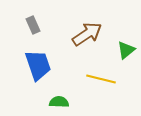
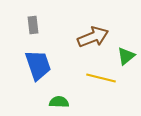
gray rectangle: rotated 18 degrees clockwise
brown arrow: moved 6 px right, 3 px down; rotated 12 degrees clockwise
green triangle: moved 6 px down
yellow line: moved 1 px up
